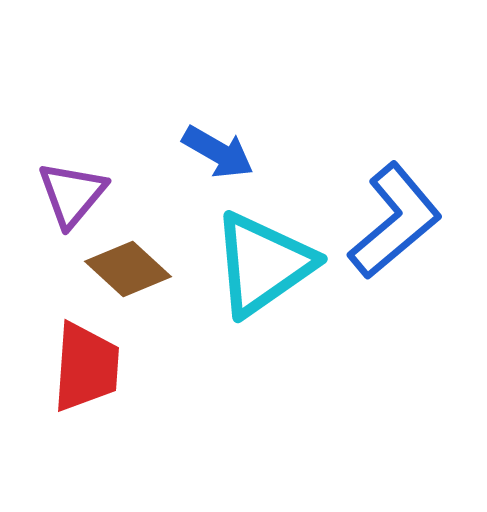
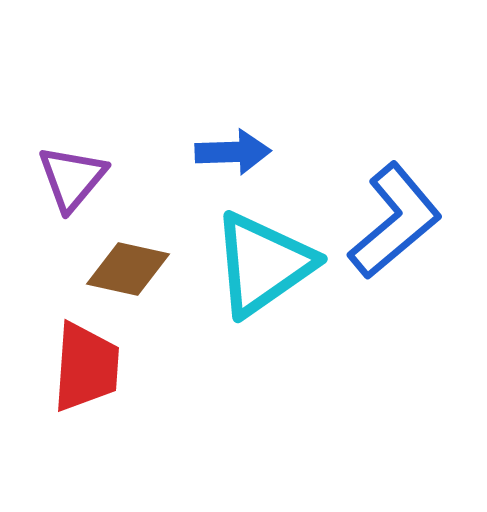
blue arrow: moved 15 px right; rotated 32 degrees counterclockwise
purple triangle: moved 16 px up
brown diamond: rotated 30 degrees counterclockwise
